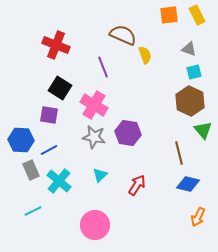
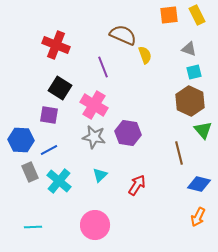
gray rectangle: moved 1 px left, 2 px down
blue diamond: moved 11 px right
cyan line: moved 16 px down; rotated 24 degrees clockwise
